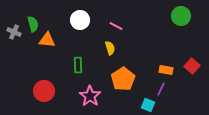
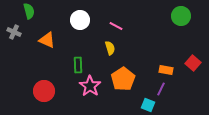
green semicircle: moved 4 px left, 13 px up
orange triangle: rotated 18 degrees clockwise
red square: moved 1 px right, 3 px up
pink star: moved 10 px up
